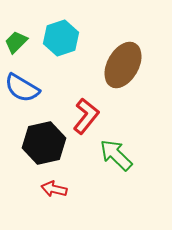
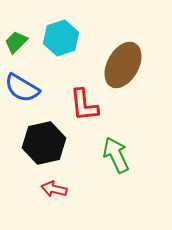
red L-shape: moved 2 px left, 11 px up; rotated 135 degrees clockwise
green arrow: rotated 21 degrees clockwise
